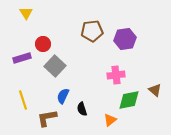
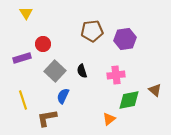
gray square: moved 5 px down
black semicircle: moved 38 px up
orange triangle: moved 1 px left, 1 px up
